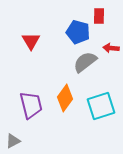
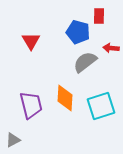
orange diamond: rotated 32 degrees counterclockwise
gray triangle: moved 1 px up
